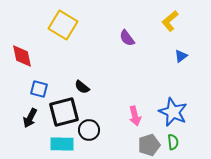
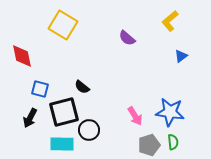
purple semicircle: rotated 12 degrees counterclockwise
blue square: moved 1 px right
blue star: moved 3 px left; rotated 16 degrees counterclockwise
pink arrow: rotated 18 degrees counterclockwise
